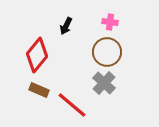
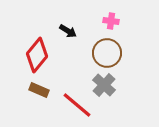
pink cross: moved 1 px right, 1 px up
black arrow: moved 2 px right, 5 px down; rotated 84 degrees counterclockwise
brown circle: moved 1 px down
gray cross: moved 2 px down
red line: moved 5 px right
